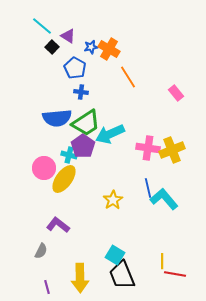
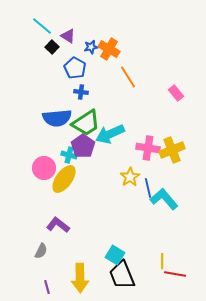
yellow star: moved 17 px right, 23 px up
